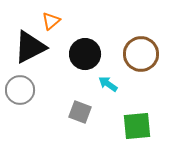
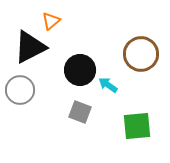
black circle: moved 5 px left, 16 px down
cyan arrow: moved 1 px down
